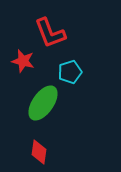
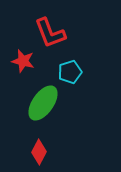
red diamond: rotated 20 degrees clockwise
